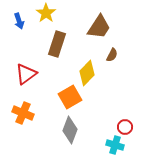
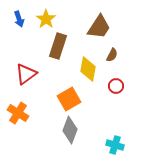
yellow star: moved 6 px down
blue arrow: moved 2 px up
brown rectangle: moved 1 px right, 2 px down
yellow diamond: moved 1 px right, 4 px up; rotated 35 degrees counterclockwise
orange square: moved 1 px left, 2 px down
orange cross: moved 5 px left; rotated 10 degrees clockwise
red circle: moved 9 px left, 41 px up
